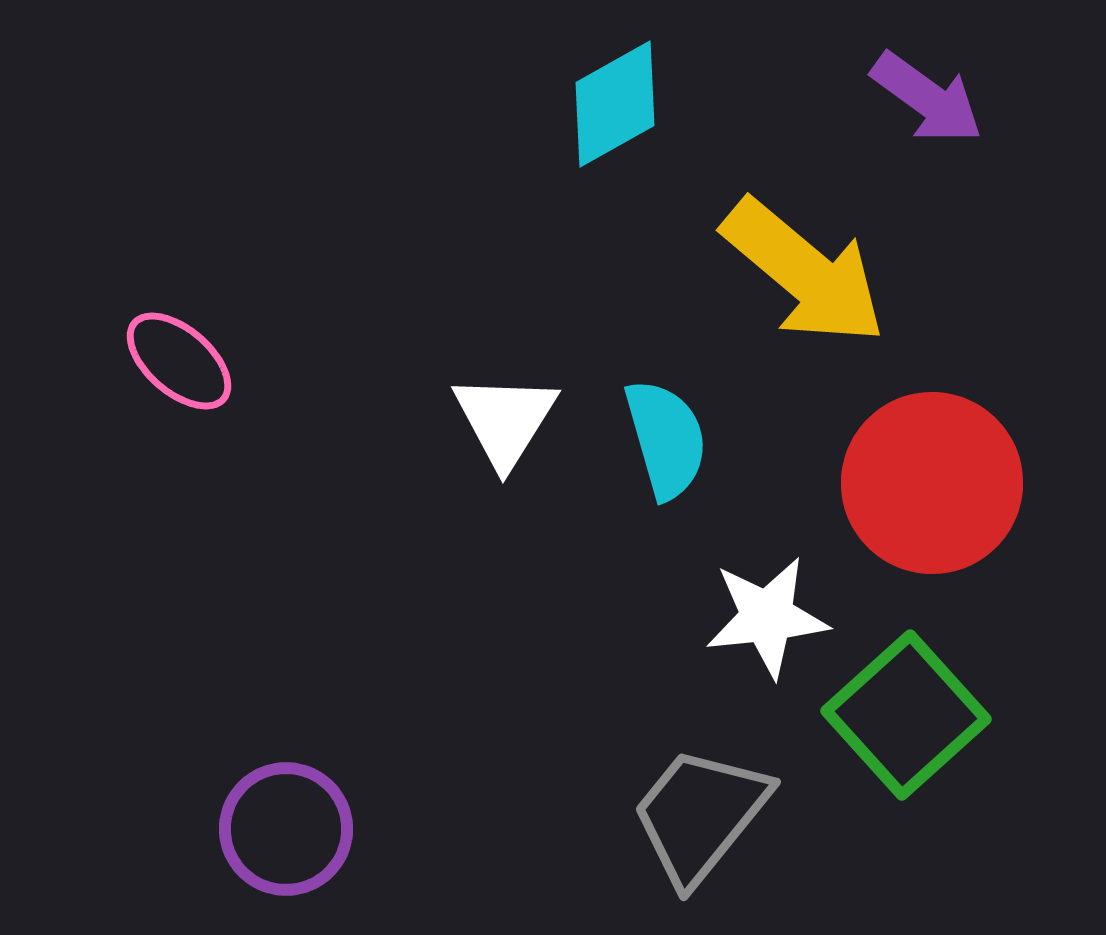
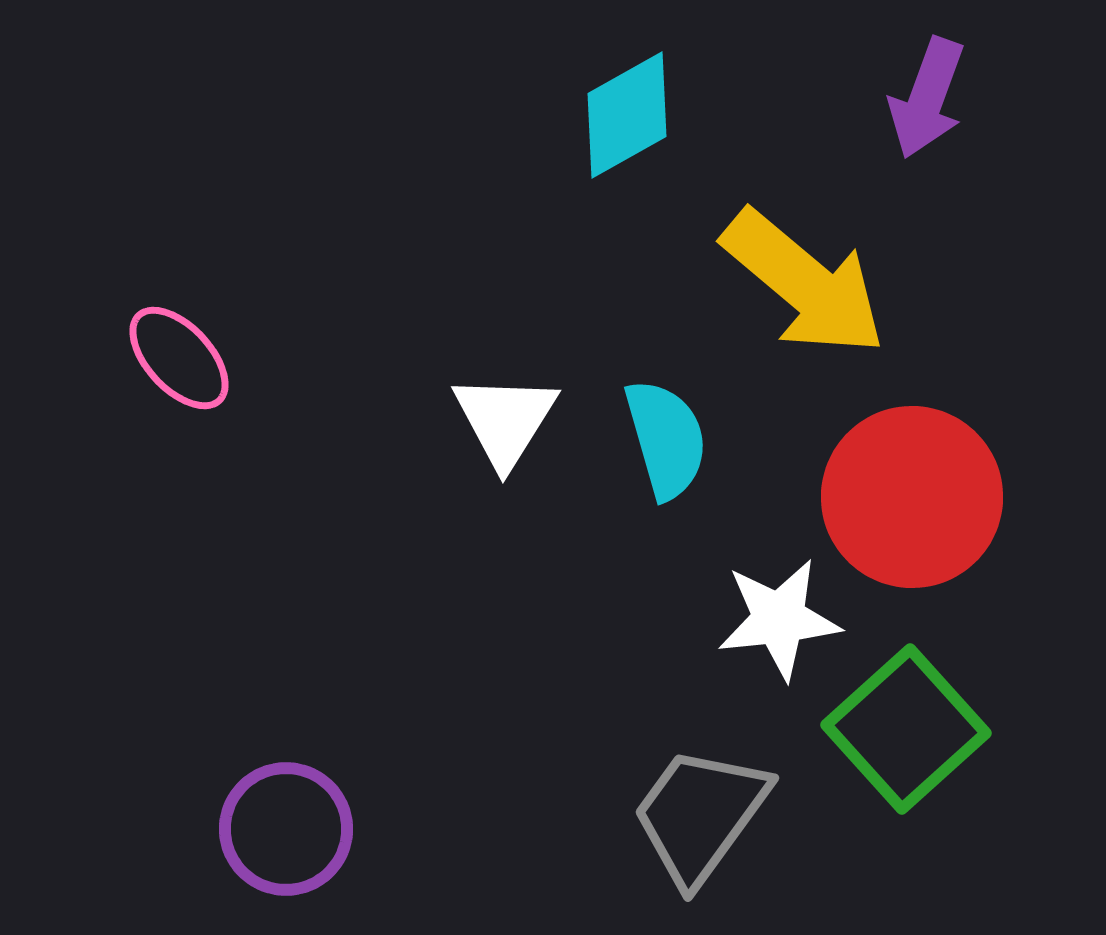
purple arrow: rotated 74 degrees clockwise
cyan diamond: moved 12 px right, 11 px down
yellow arrow: moved 11 px down
pink ellipse: moved 3 px up; rotated 6 degrees clockwise
red circle: moved 20 px left, 14 px down
white star: moved 12 px right, 2 px down
green square: moved 14 px down
gray trapezoid: rotated 3 degrees counterclockwise
